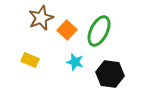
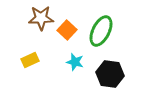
brown star: rotated 20 degrees clockwise
green ellipse: moved 2 px right
yellow rectangle: rotated 48 degrees counterclockwise
